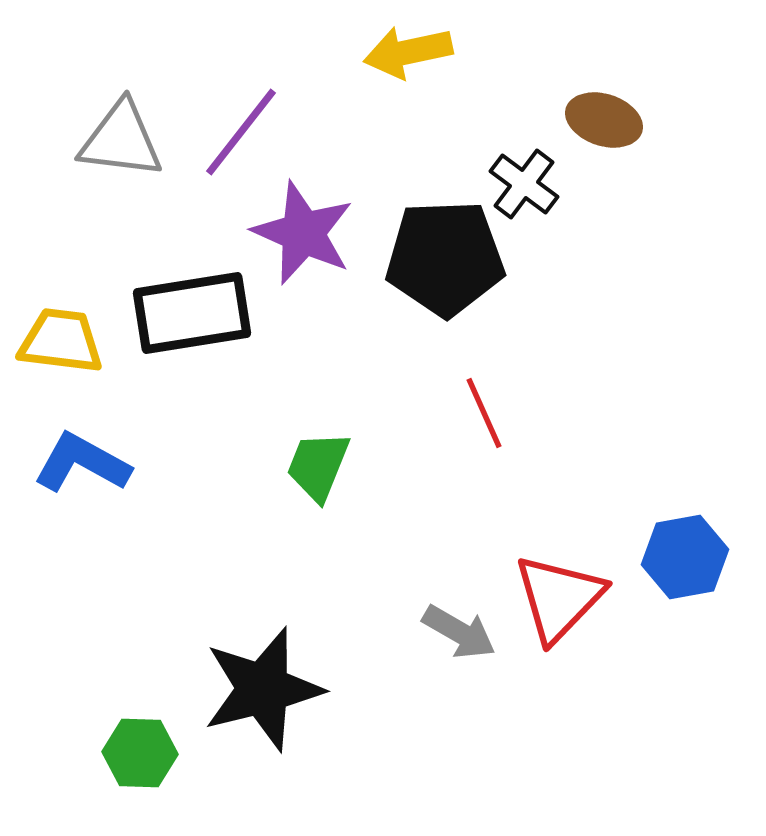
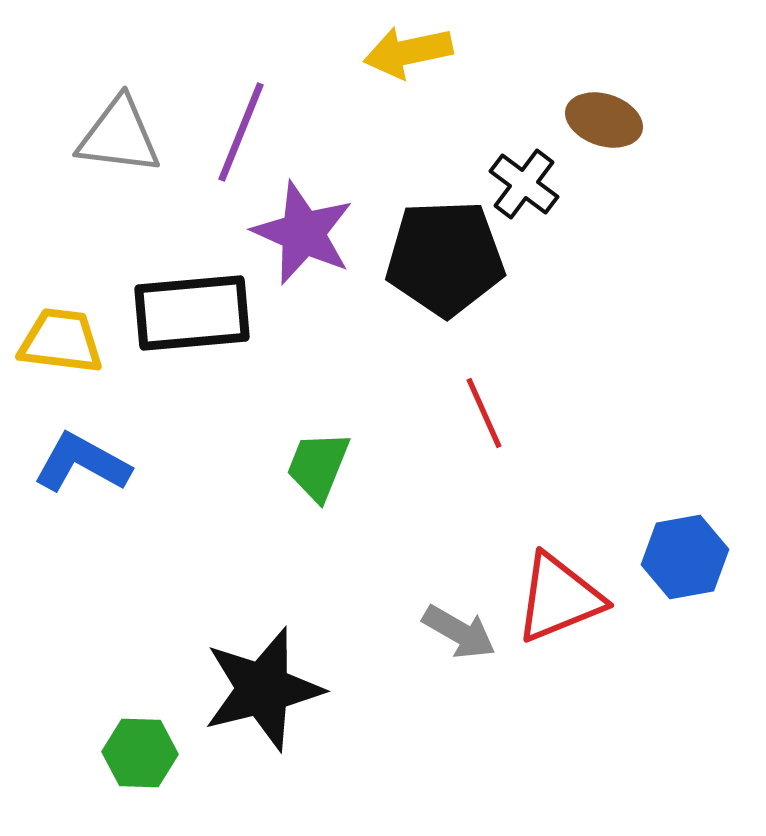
purple line: rotated 16 degrees counterclockwise
gray triangle: moved 2 px left, 4 px up
black rectangle: rotated 4 degrees clockwise
red triangle: rotated 24 degrees clockwise
